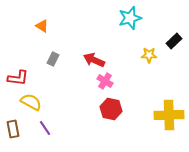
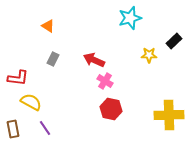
orange triangle: moved 6 px right
